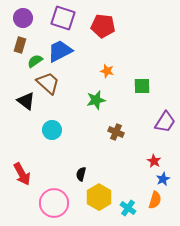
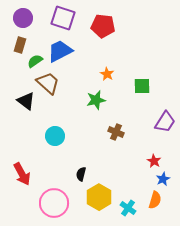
orange star: moved 3 px down; rotated 16 degrees clockwise
cyan circle: moved 3 px right, 6 px down
